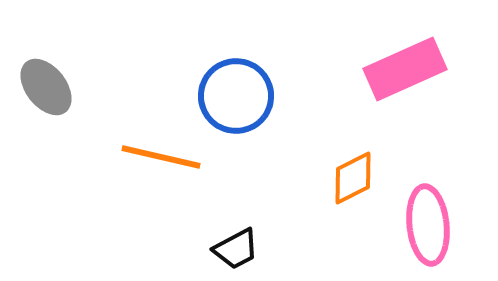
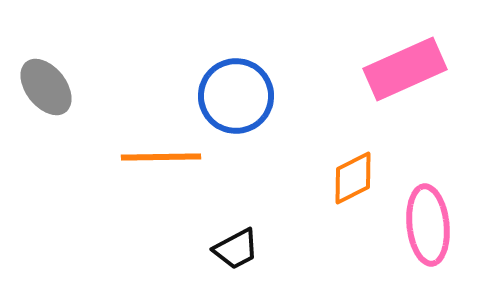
orange line: rotated 14 degrees counterclockwise
